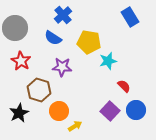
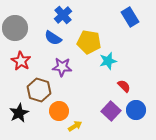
purple square: moved 1 px right
